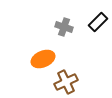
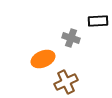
black rectangle: moved 1 px up; rotated 42 degrees clockwise
gray cross: moved 7 px right, 11 px down
